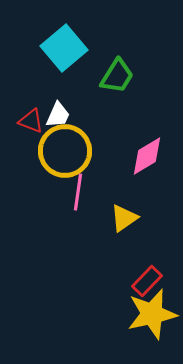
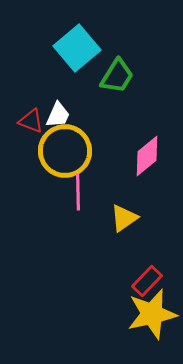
cyan square: moved 13 px right
pink diamond: rotated 9 degrees counterclockwise
pink line: rotated 9 degrees counterclockwise
